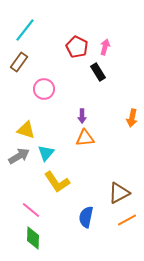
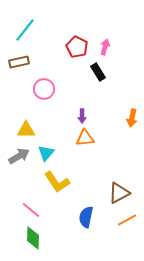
brown rectangle: rotated 42 degrees clockwise
yellow triangle: rotated 18 degrees counterclockwise
